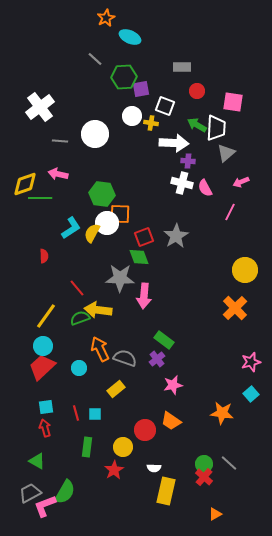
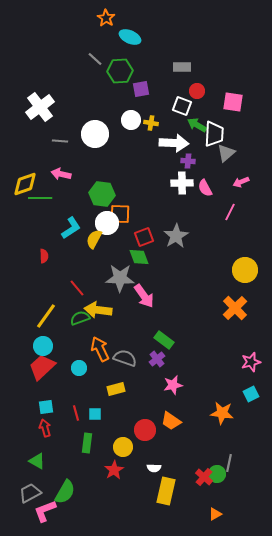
orange star at (106, 18): rotated 12 degrees counterclockwise
green hexagon at (124, 77): moved 4 px left, 6 px up
white square at (165, 106): moved 17 px right
white circle at (132, 116): moved 1 px left, 4 px down
white trapezoid at (216, 128): moved 2 px left, 6 px down
pink arrow at (58, 174): moved 3 px right
white cross at (182, 183): rotated 15 degrees counterclockwise
yellow semicircle at (92, 233): moved 2 px right, 6 px down
pink arrow at (144, 296): rotated 40 degrees counterclockwise
yellow rectangle at (116, 389): rotated 24 degrees clockwise
cyan square at (251, 394): rotated 14 degrees clockwise
green rectangle at (87, 447): moved 4 px up
gray line at (229, 463): rotated 60 degrees clockwise
green circle at (204, 464): moved 13 px right, 10 px down
pink L-shape at (45, 506): moved 5 px down
